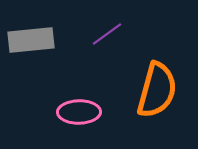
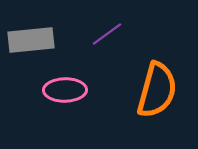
pink ellipse: moved 14 px left, 22 px up
